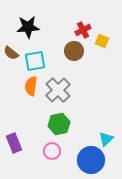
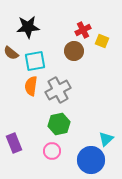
gray cross: rotated 15 degrees clockwise
